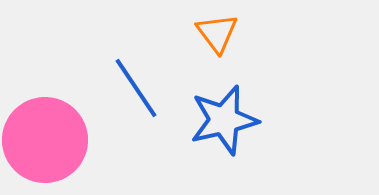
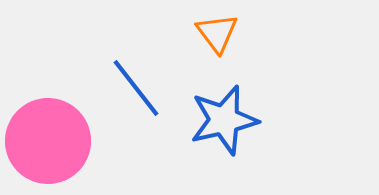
blue line: rotated 4 degrees counterclockwise
pink circle: moved 3 px right, 1 px down
